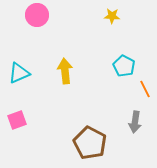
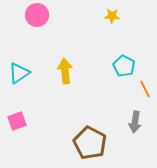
cyan triangle: rotated 10 degrees counterclockwise
pink square: moved 1 px down
